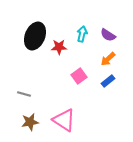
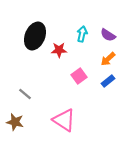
red star: moved 3 px down
gray line: moved 1 px right; rotated 24 degrees clockwise
brown star: moved 15 px left; rotated 24 degrees clockwise
